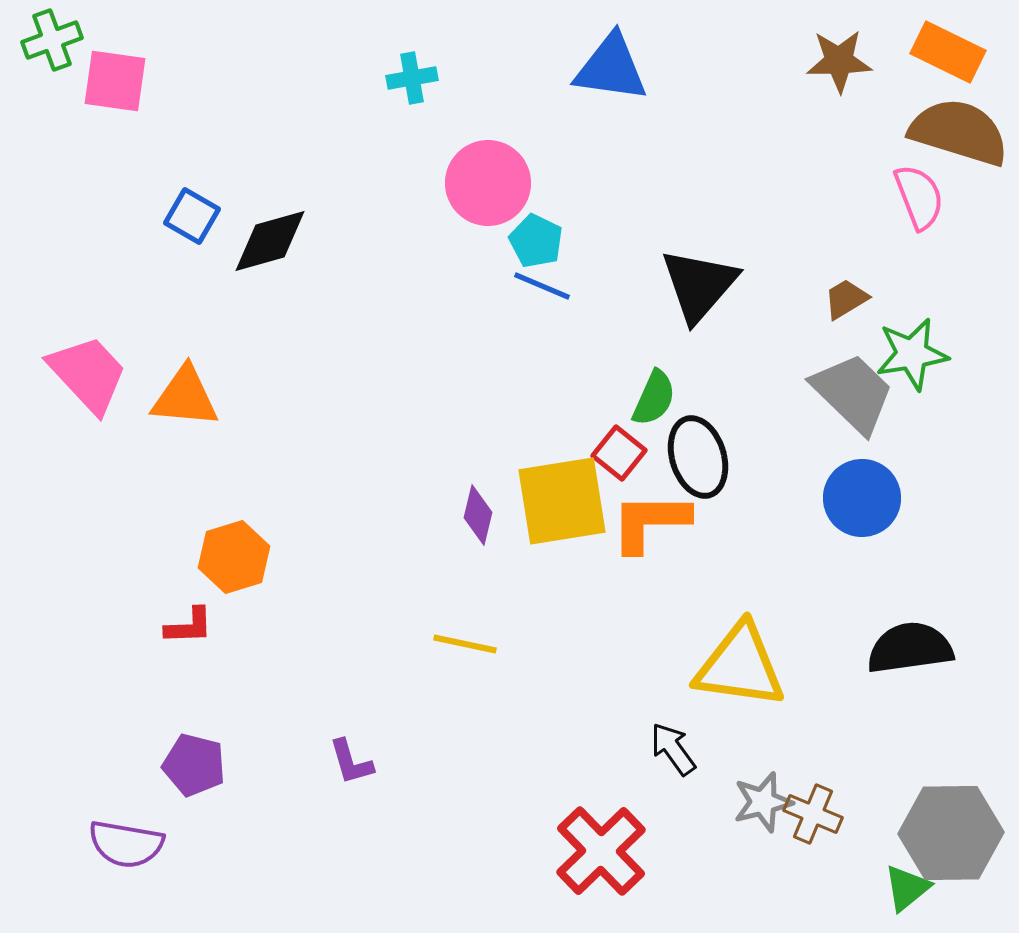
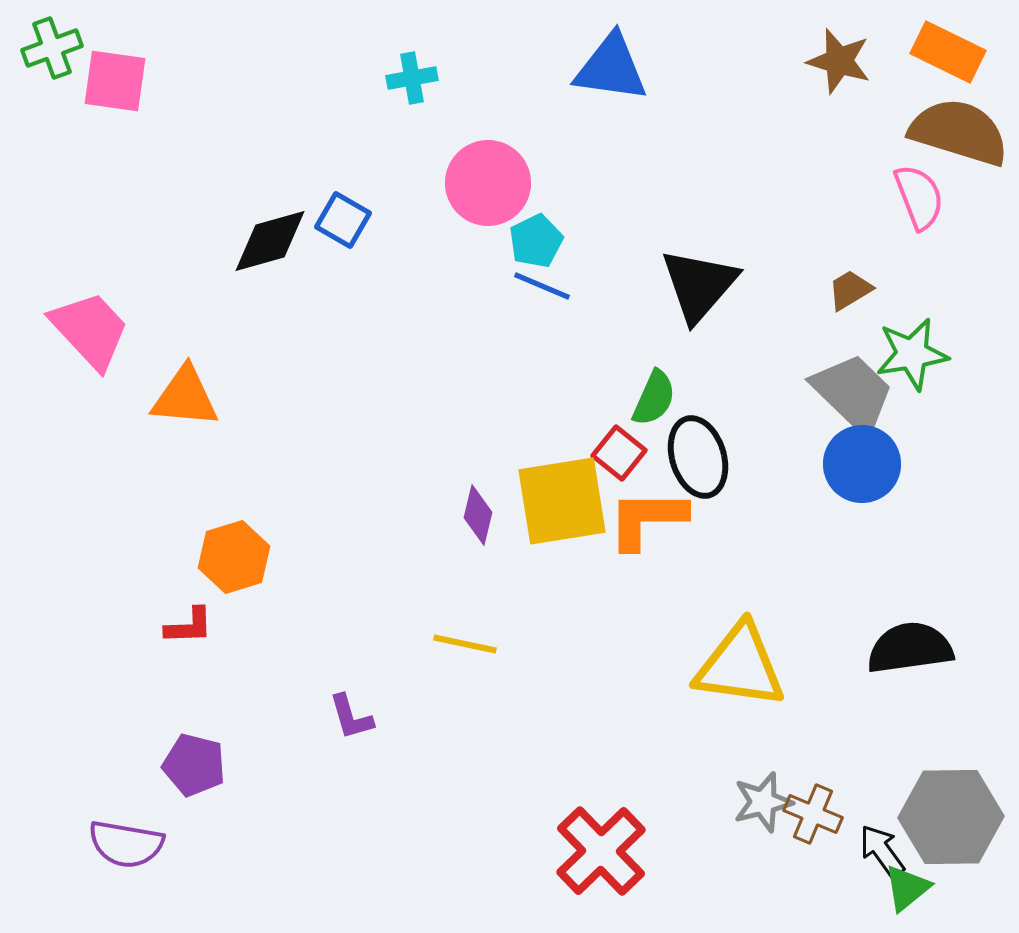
green cross: moved 8 px down
brown star: rotated 18 degrees clockwise
blue square: moved 151 px right, 4 px down
cyan pentagon: rotated 20 degrees clockwise
brown trapezoid: moved 4 px right, 9 px up
pink trapezoid: moved 2 px right, 44 px up
blue circle: moved 34 px up
orange L-shape: moved 3 px left, 3 px up
black arrow: moved 209 px right, 102 px down
purple L-shape: moved 45 px up
gray hexagon: moved 16 px up
